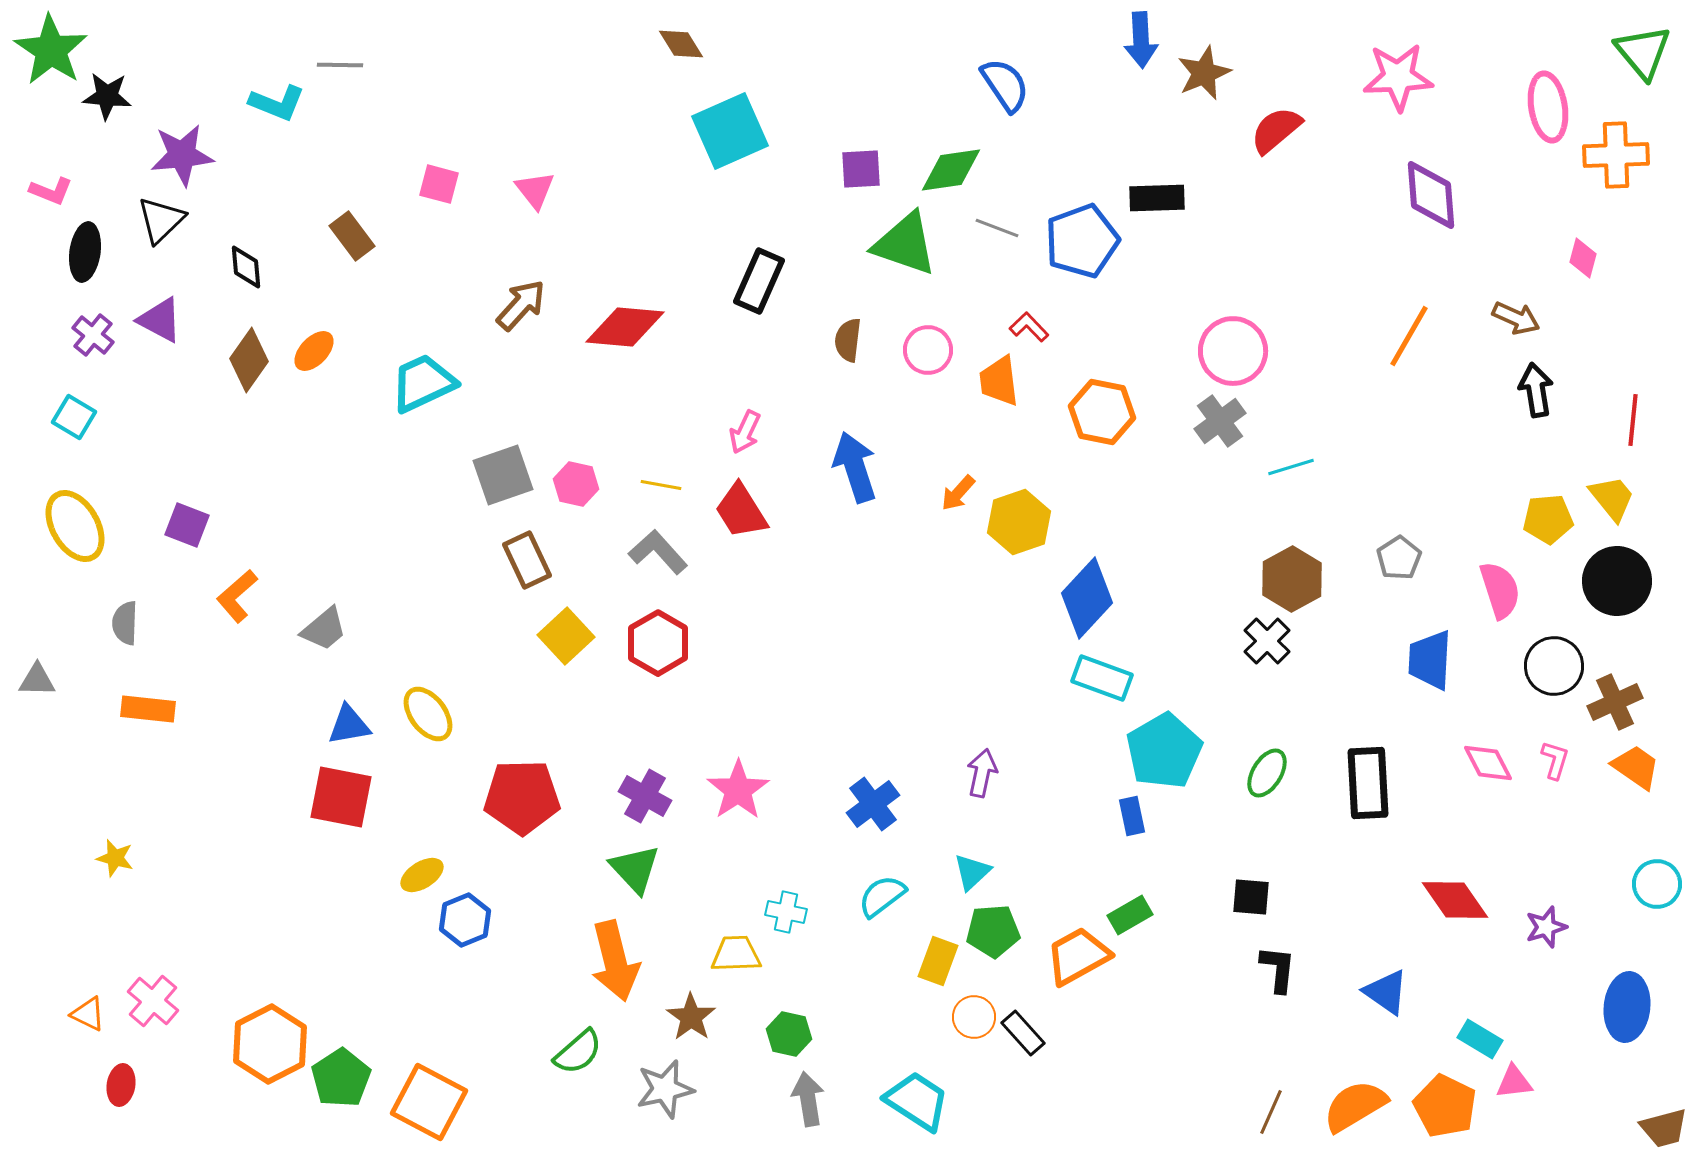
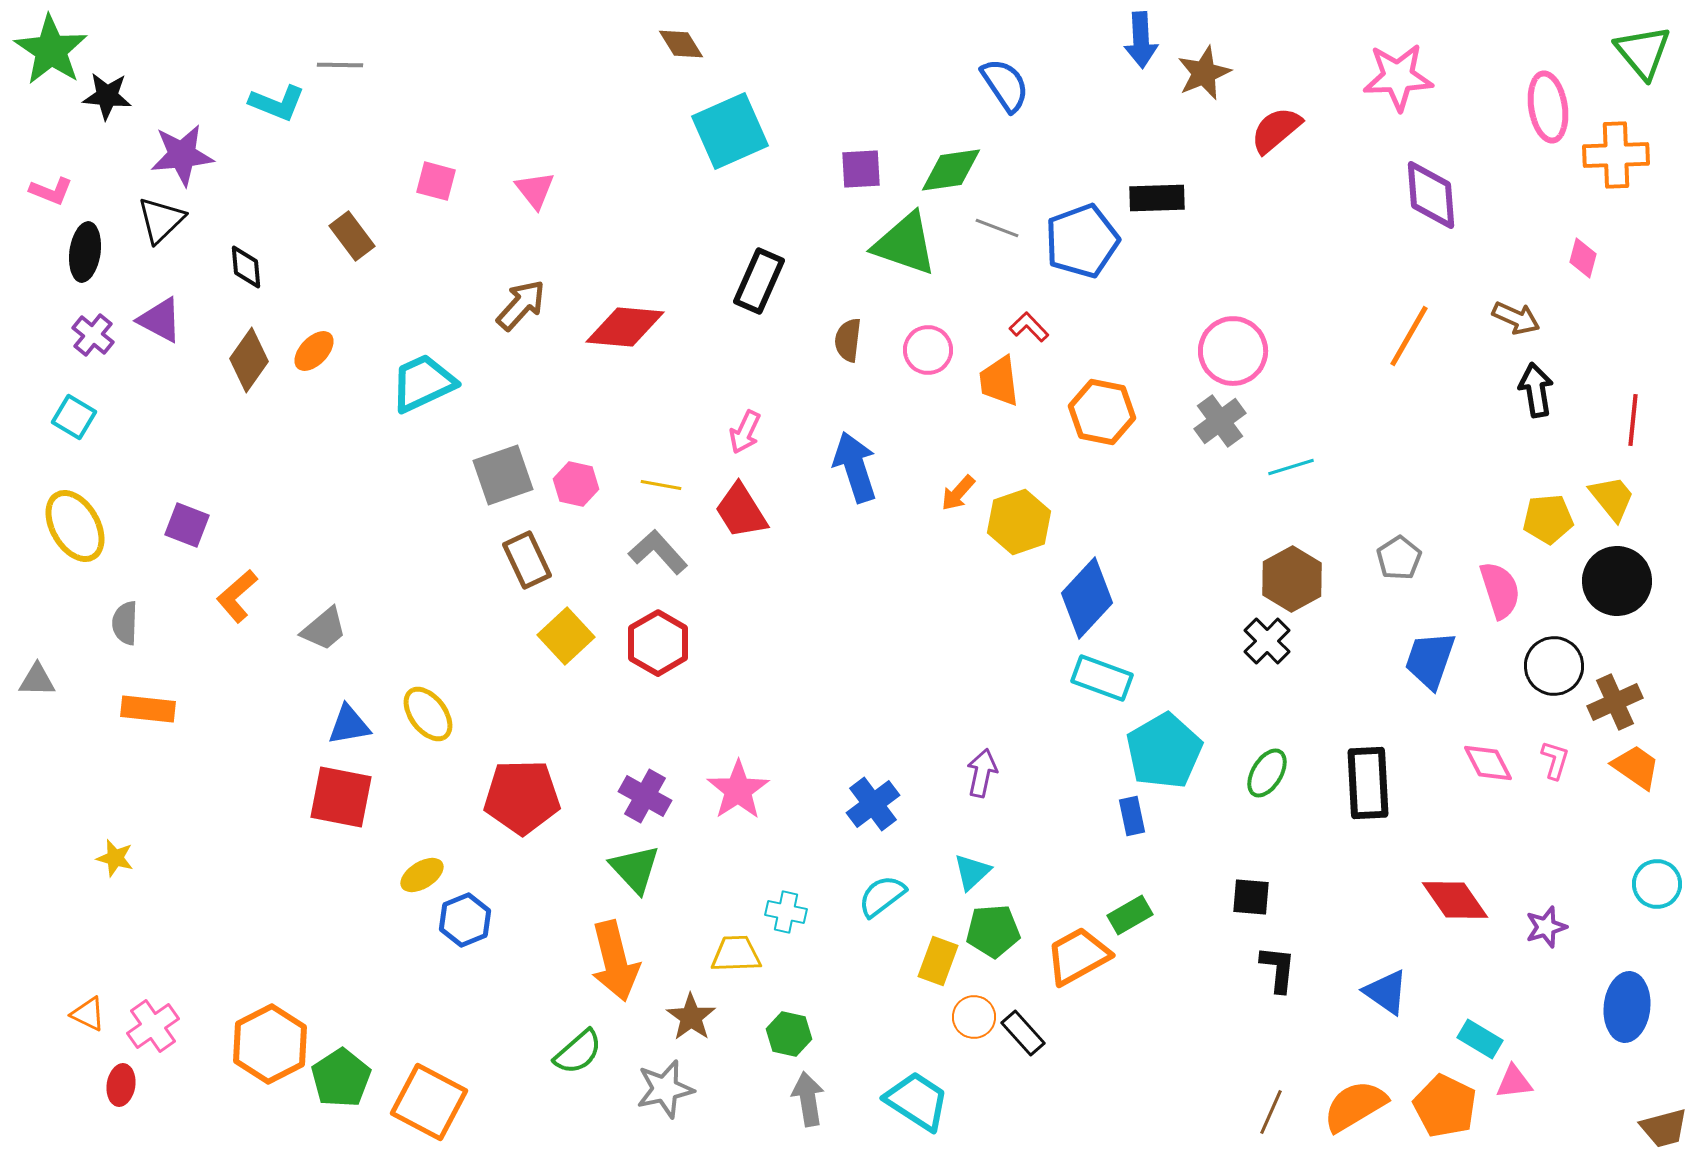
pink square at (439, 184): moved 3 px left, 3 px up
blue trapezoid at (1430, 660): rotated 16 degrees clockwise
pink cross at (153, 1001): moved 25 px down; rotated 15 degrees clockwise
